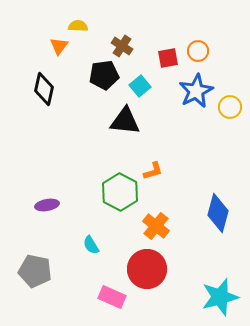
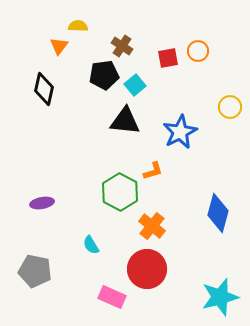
cyan square: moved 5 px left, 1 px up
blue star: moved 16 px left, 41 px down
purple ellipse: moved 5 px left, 2 px up
orange cross: moved 4 px left
